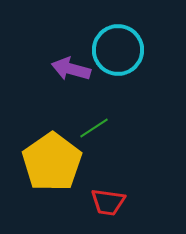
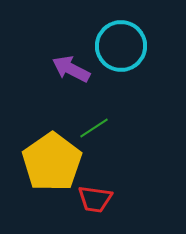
cyan circle: moved 3 px right, 4 px up
purple arrow: rotated 12 degrees clockwise
red trapezoid: moved 13 px left, 3 px up
